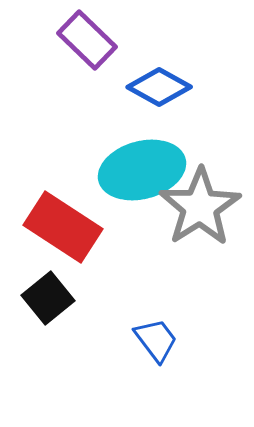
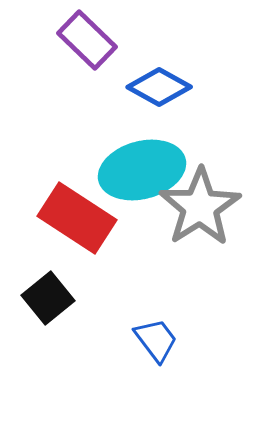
red rectangle: moved 14 px right, 9 px up
